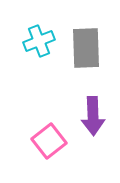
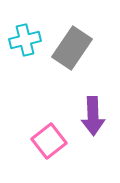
cyan cross: moved 14 px left, 1 px up; rotated 8 degrees clockwise
gray rectangle: moved 14 px left; rotated 36 degrees clockwise
